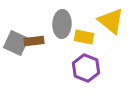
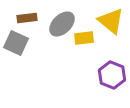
gray ellipse: rotated 44 degrees clockwise
yellow rectangle: moved 1 px down; rotated 18 degrees counterclockwise
brown rectangle: moved 7 px left, 23 px up
purple hexagon: moved 26 px right, 7 px down
